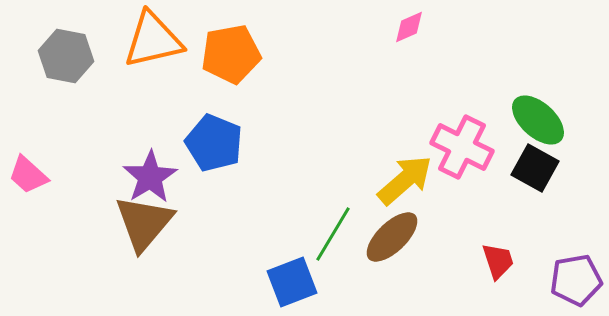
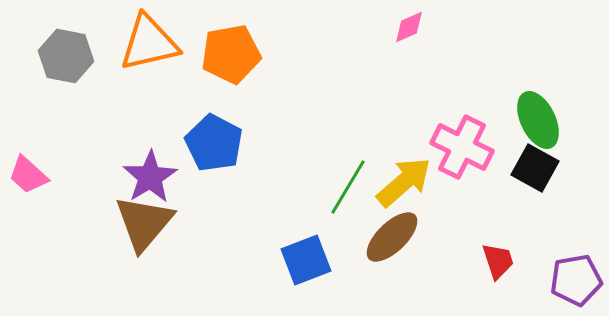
orange triangle: moved 4 px left, 3 px down
green ellipse: rotated 22 degrees clockwise
blue pentagon: rotated 6 degrees clockwise
yellow arrow: moved 1 px left, 2 px down
green line: moved 15 px right, 47 px up
blue square: moved 14 px right, 22 px up
